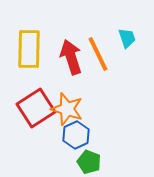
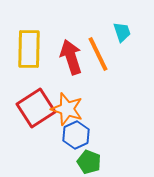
cyan trapezoid: moved 5 px left, 6 px up
